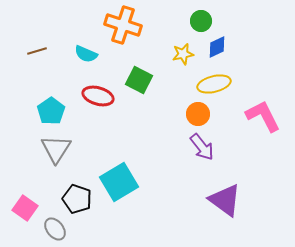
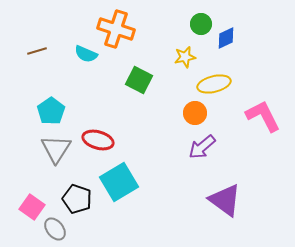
green circle: moved 3 px down
orange cross: moved 7 px left, 4 px down
blue diamond: moved 9 px right, 9 px up
yellow star: moved 2 px right, 3 px down
red ellipse: moved 44 px down
orange circle: moved 3 px left, 1 px up
purple arrow: rotated 88 degrees clockwise
pink square: moved 7 px right, 1 px up
